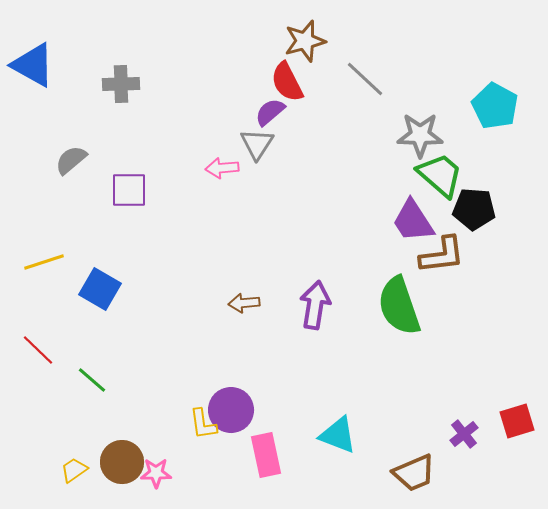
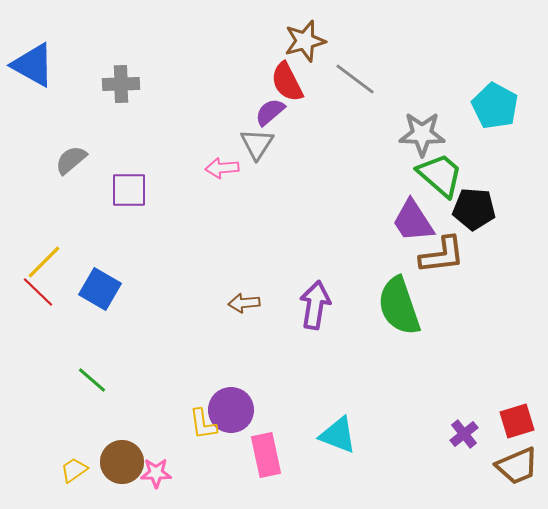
gray line: moved 10 px left; rotated 6 degrees counterclockwise
gray star: moved 2 px right, 1 px up
yellow line: rotated 27 degrees counterclockwise
red line: moved 58 px up
brown trapezoid: moved 103 px right, 7 px up
